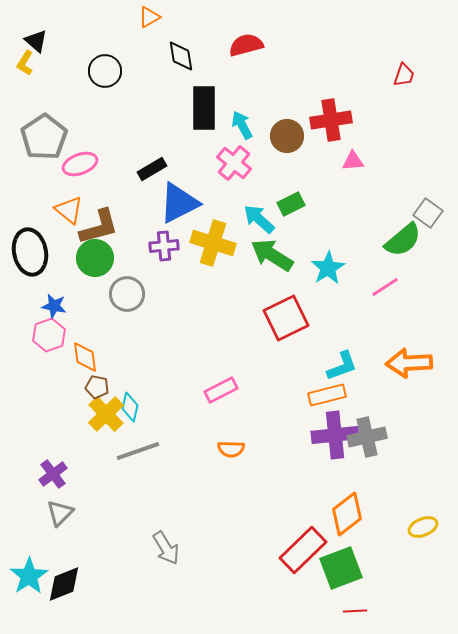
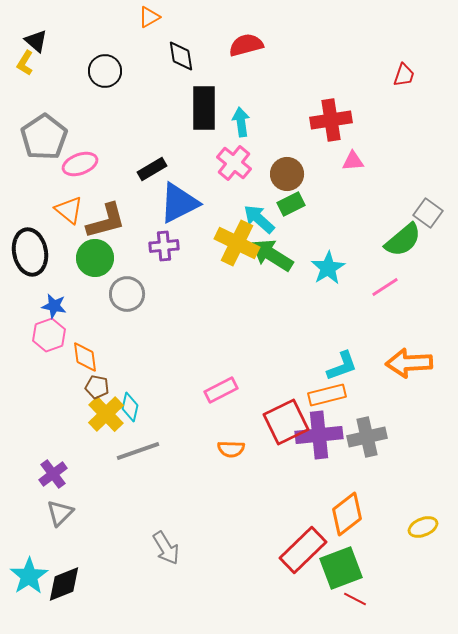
cyan arrow at (242, 125): moved 1 px left, 3 px up; rotated 20 degrees clockwise
brown circle at (287, 136): moved 38 px down
brown L-shape at (99, 227): moved 7 px right, 6 px up
yellow cross at (213, 243): moved 24 px right; rotated 9 degrees clockwise
red square at (286, 318): moved 104 px down
purple cross at (335, 435): moved 16 px left
red line at (355, 611): moved 12 px up; rotated 30 degrees clockwise
